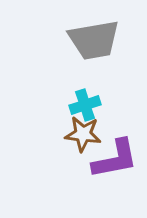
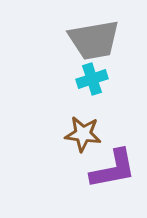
cyan cross: moved 7 px right, 26 px up
purple L-shape: moved 2 px left, 10 px down
